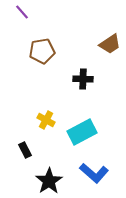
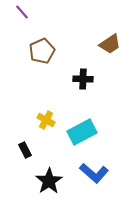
brown pentagon: rotated 15 degrees counterclockwise
